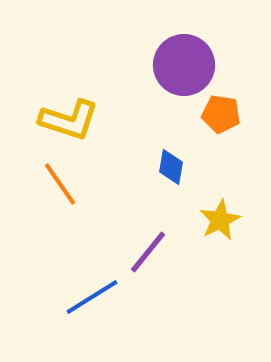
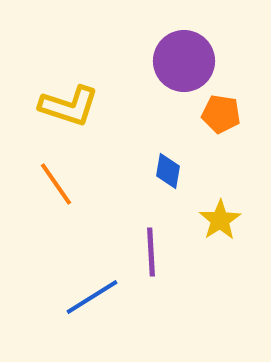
purple circle: moved 4 px up
yellow L-shape: moved 14 px up
blue diamond: moved 3 px left, 4 px down
orange line: moved 4 px left
yellow star: rotated 6 degrees counterclockwise
purple line: moved 3 px right; rotated 42 degrees counterclockwise
